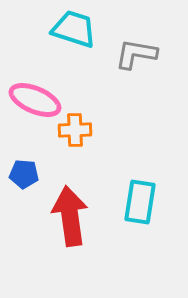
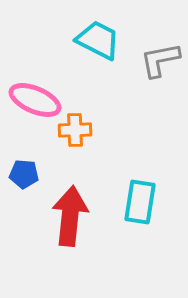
cyan trapezoid: moved 24 px right, 11 px down; rotated 9 degrees clockwise
gray L-shape: moved 24 px right, 6 px down; rotated 21 degrees counterclockwise
red arrow: rotated 14 degrees clockwise
